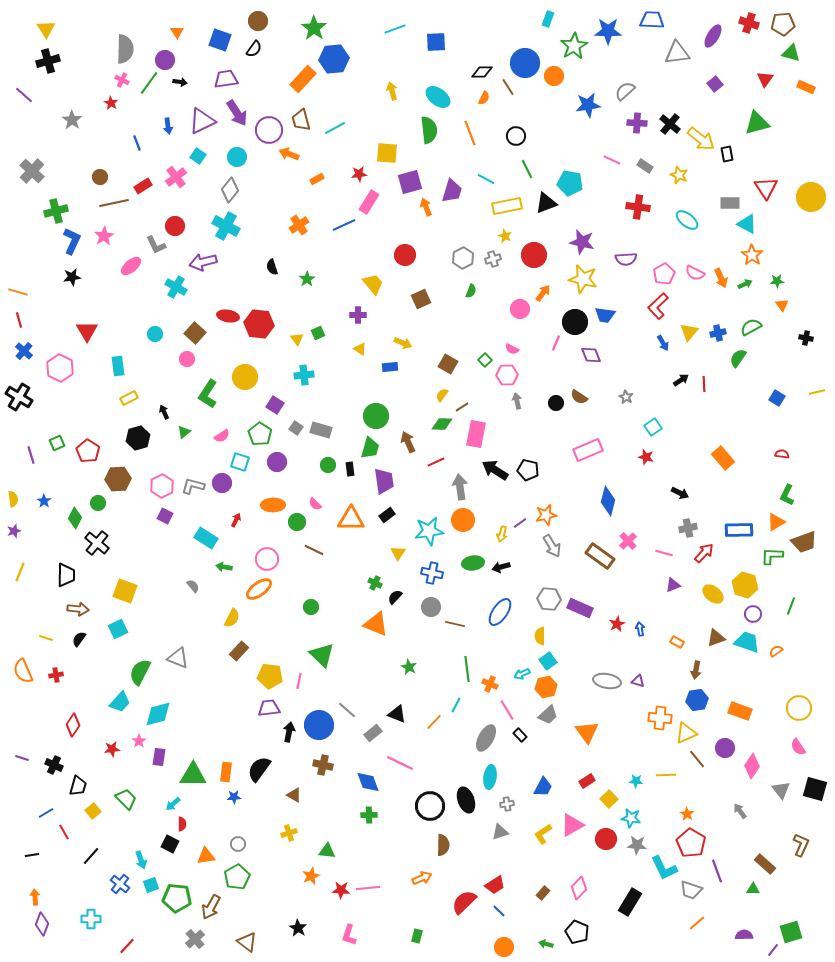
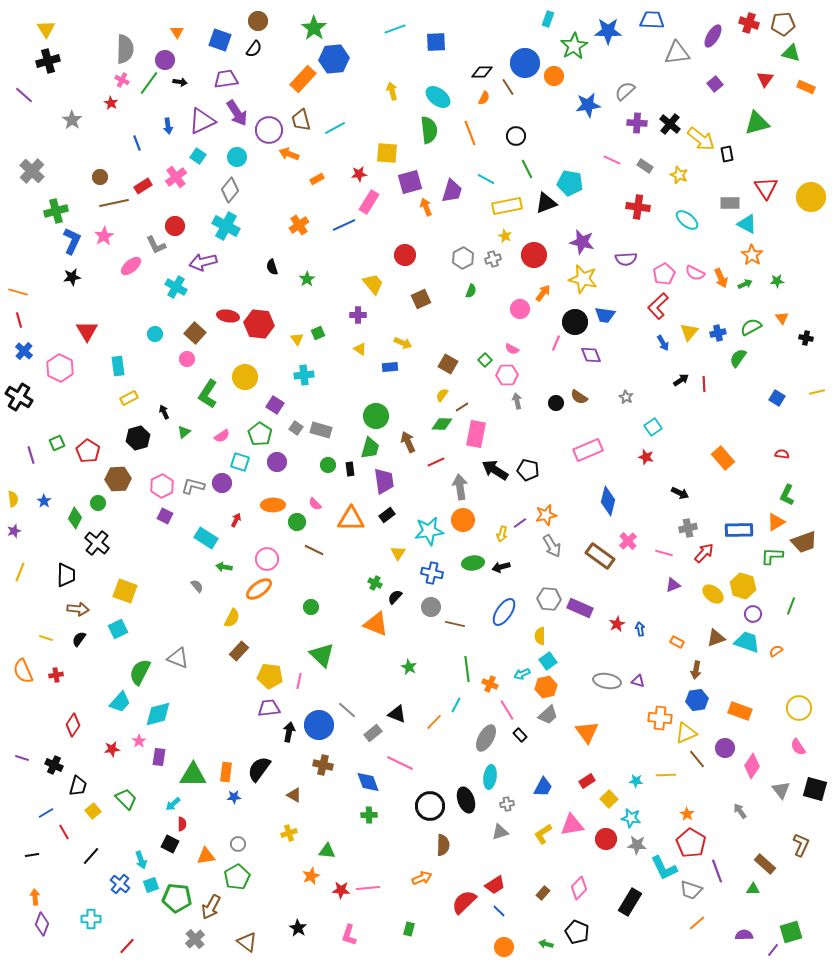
orange triangle at (782, 305): moved 13 px down
yellow hexagon at (745, 585): moved 2 px left, 1 px down
gray semicircle at (193, 586): moved 4 px right
blue ellipse at (500, 612): moved 4 px right
pink triangle at (572, 825): rotated 20 degrees clockwise
green rectangle at (417, 936): moved 8 px left, 7 px up
